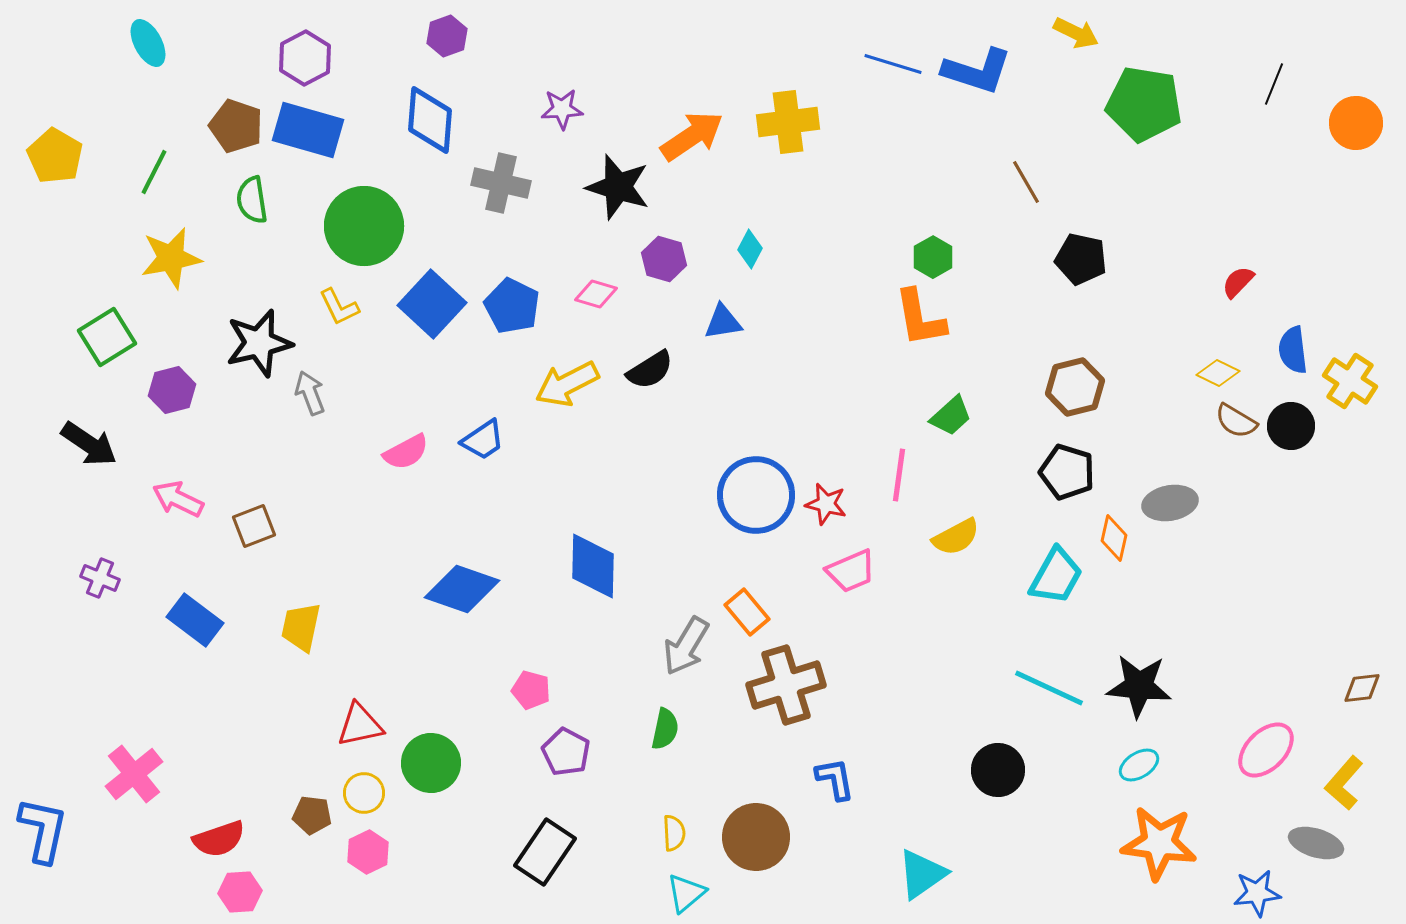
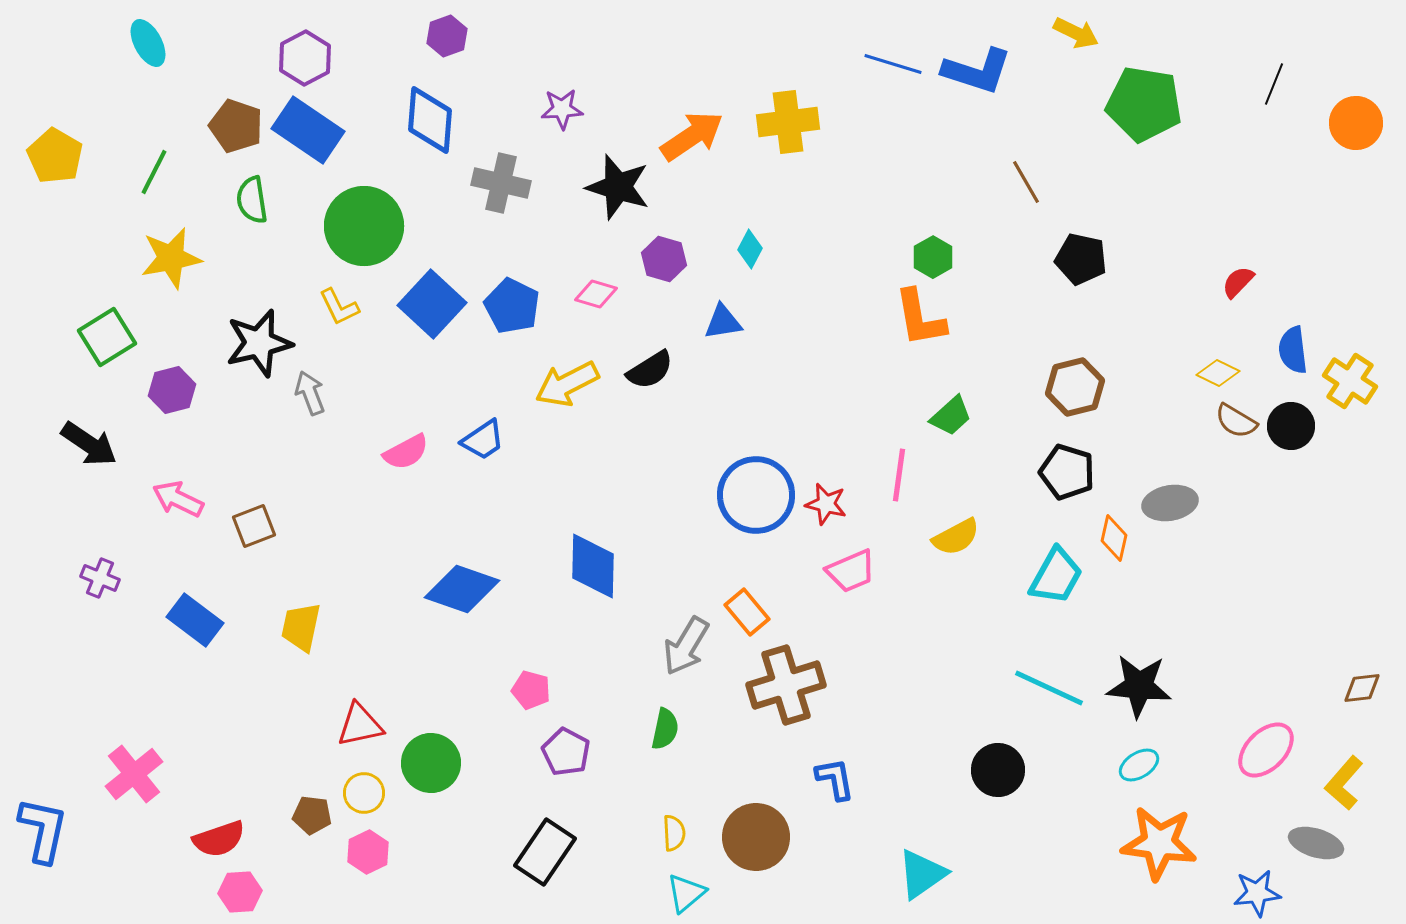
blue rectangle at (308, 130): rotated 18 degrees clockwise
